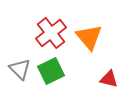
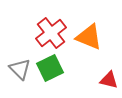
orange triangle: rotated 28 degrees counterclockwise
green square: moved 1 px left, 3 px up
red triangle: moved 1 px down
